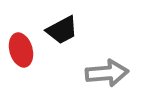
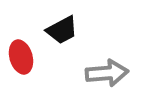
red ellipse: moved 7 px down
